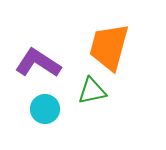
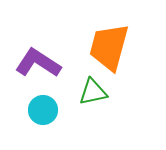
green triangle: moved 1 px right, 1 px down
cyan circle: moved 2 px left, 1 px down
